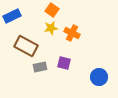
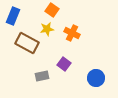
blue rectangle: moved 1 px right; rotated 42 degrees counterclockwise
yellow star: moved 4 px left, 1 px down
brown rectangle: moved 1 px right, 3 px up
purple square: moved 1 px down; rotated 24 degrees clockwise
gray rectangle: moved 2 px right, 9 px down
blue circle: moved 3 px left, 1 px down
